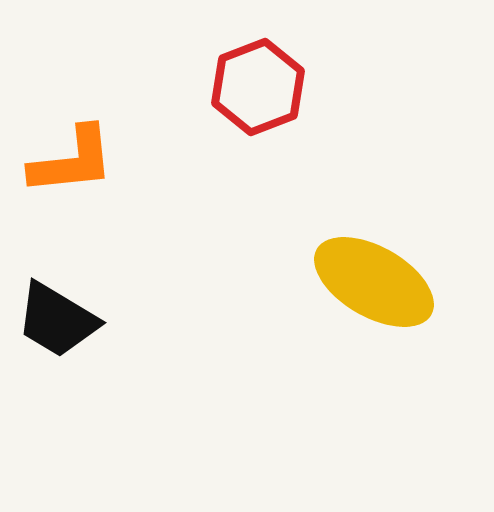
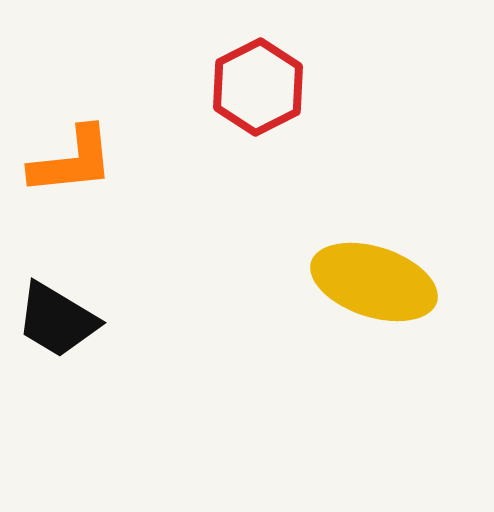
red hexagon: rotated 6 degrees counterclockwise
yellow ellipse: rotated 12 degrees counterclockwise
